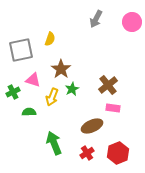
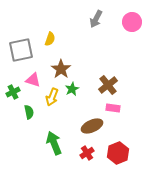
green semicircle: rotated 80 degrees clockwise
